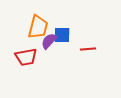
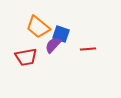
orange trapezoid: rotated 115 degrees clockwise
blue square: moved 1 px left, 1 px up; rotated 18 degrees clockwise
purple semicircle: moved 4 px right, 4 px down
